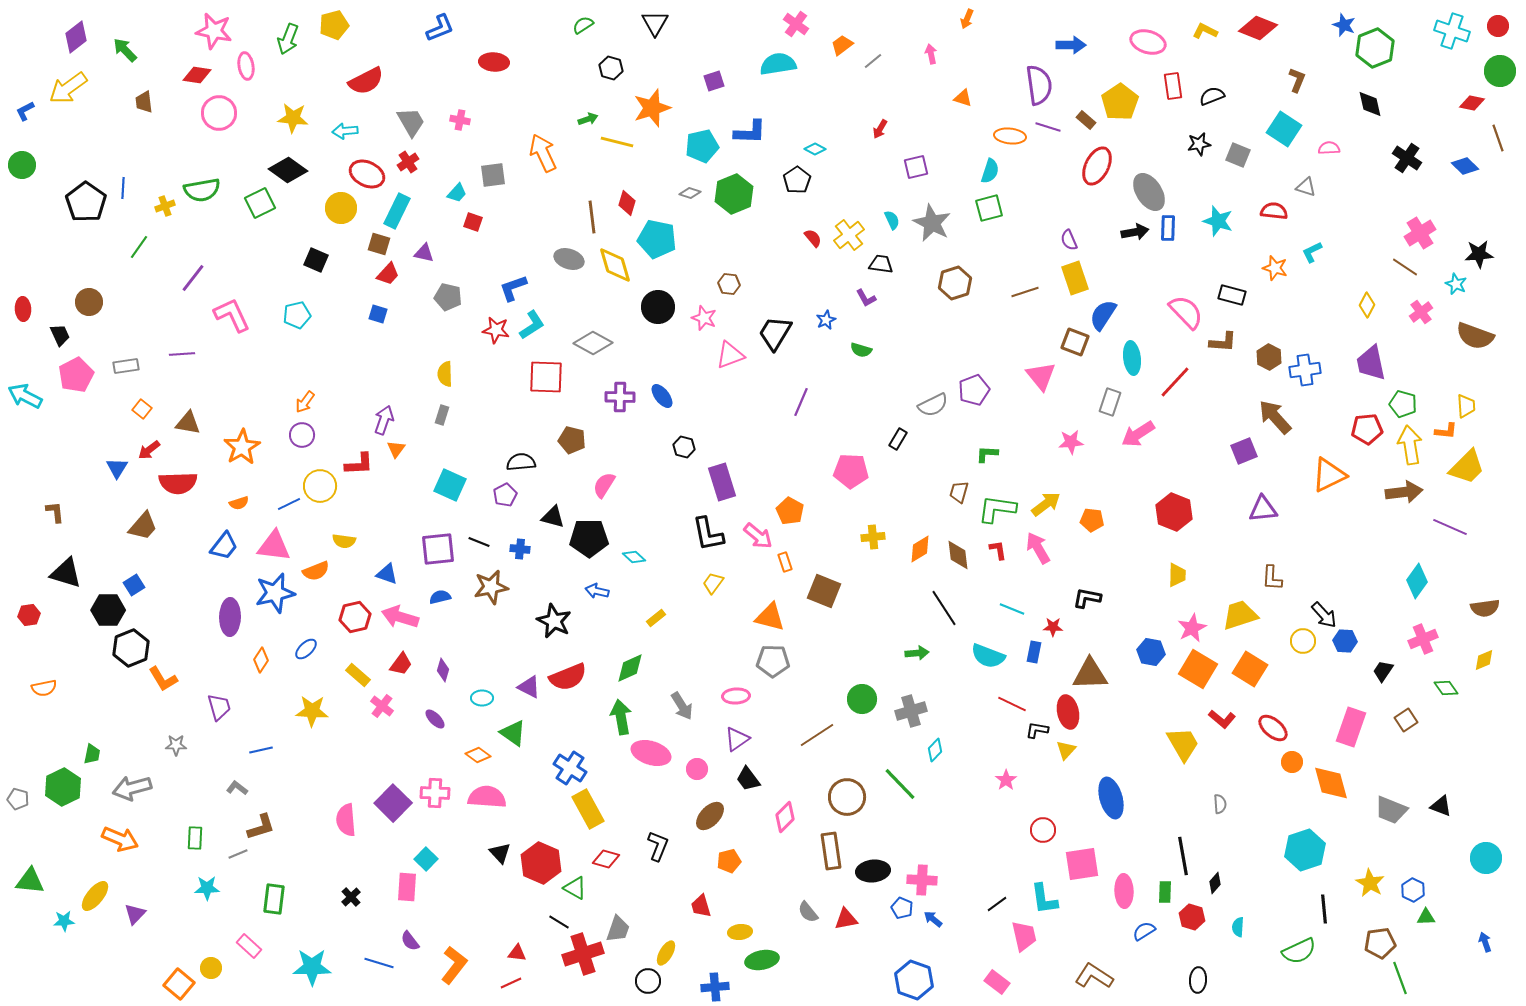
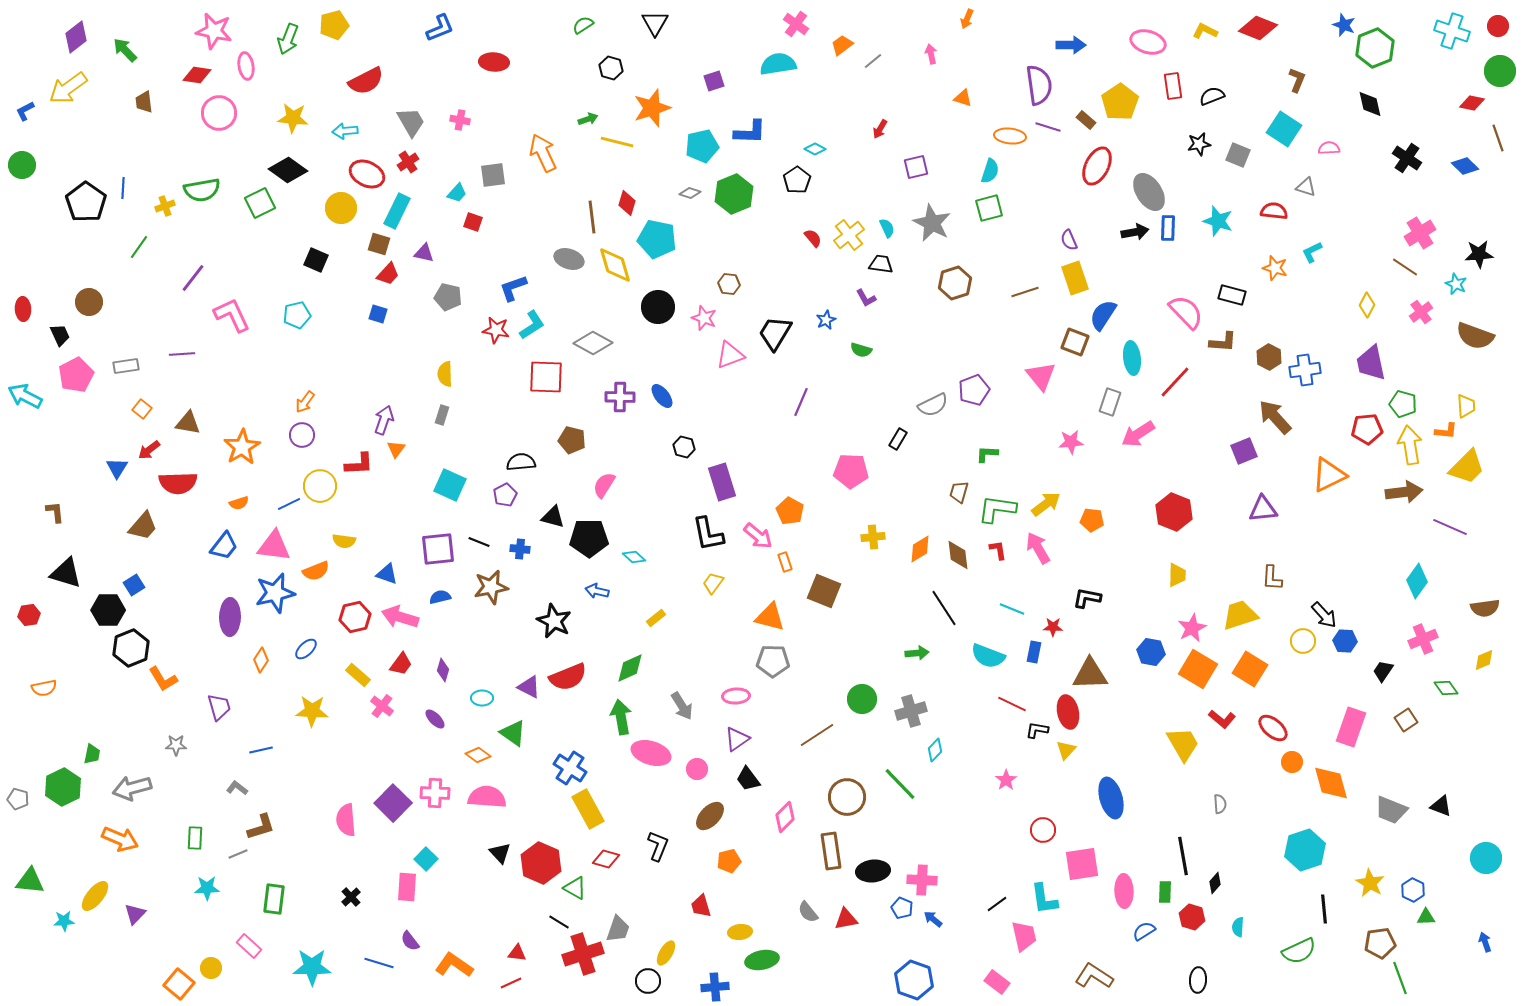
cyan semicircle at (892, 220): moved 5 px left, 8 px down
orange L-shape at (454, 965): rotated 93 degrees counterclockwise
